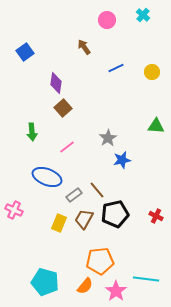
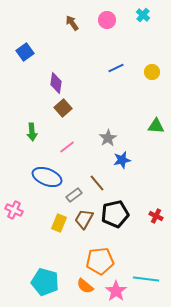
brown arrow: moved 12 px left, 24 px up
brown line: moved 7 px up
orange semicircle: rotated 90 degrees clockwise
